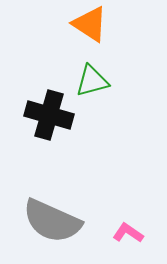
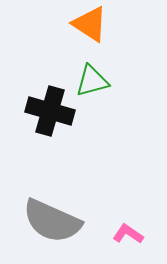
black cross: moved 1 px right, 4 px up
pink L-shape: moved 1 px down
